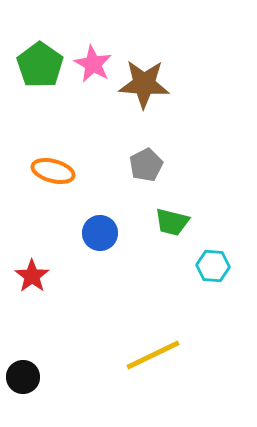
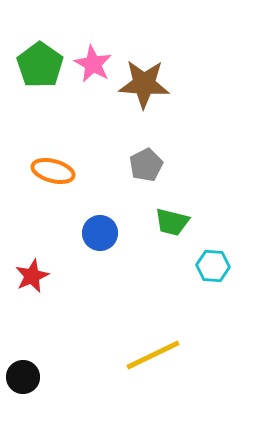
red star: rotated 12 degrees clockwise
